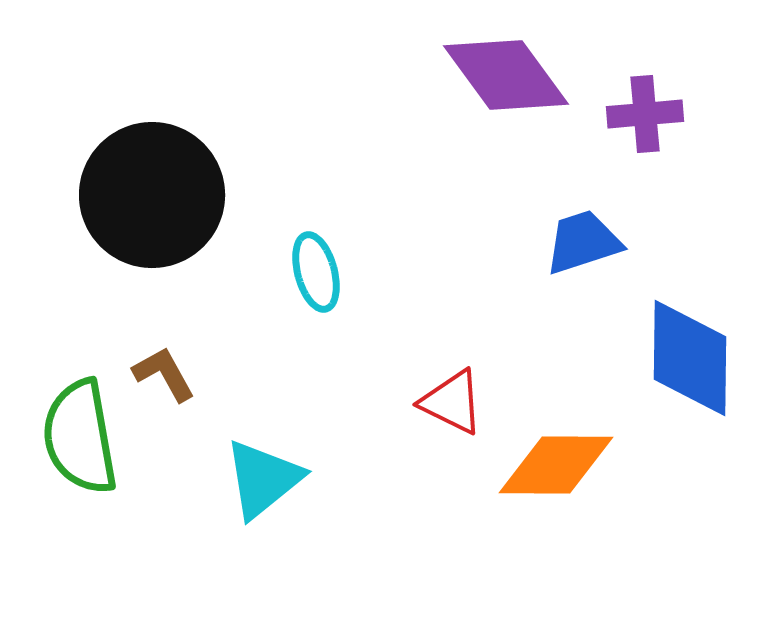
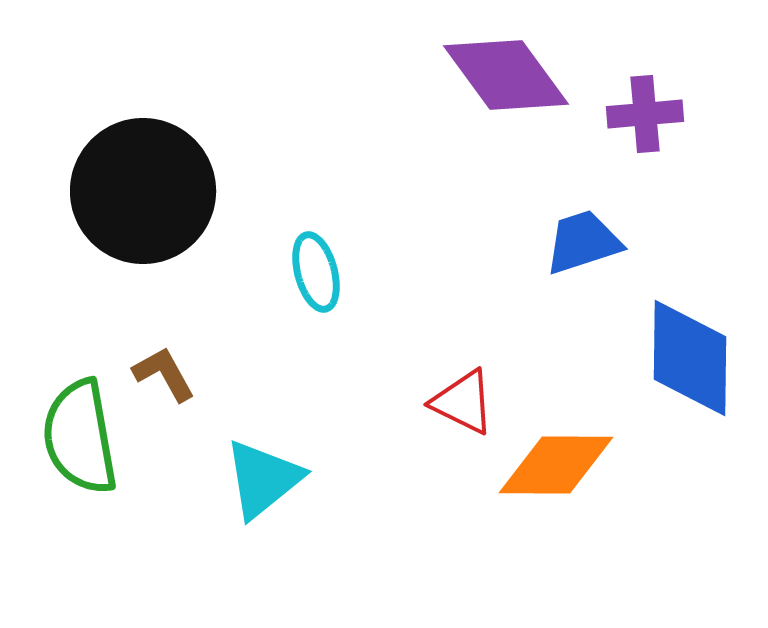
black circle: moved 9 px left, 4 px up
red triangle: moved 11 px right
